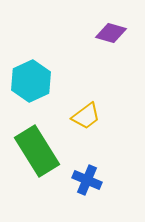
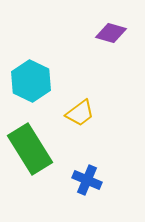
cyan hexagon: rotated 9 degrees counterclockwise
yellow trapezoid: moved 6 px left, 3 px up
green rectangle: moved 7 px left, 2 px up
